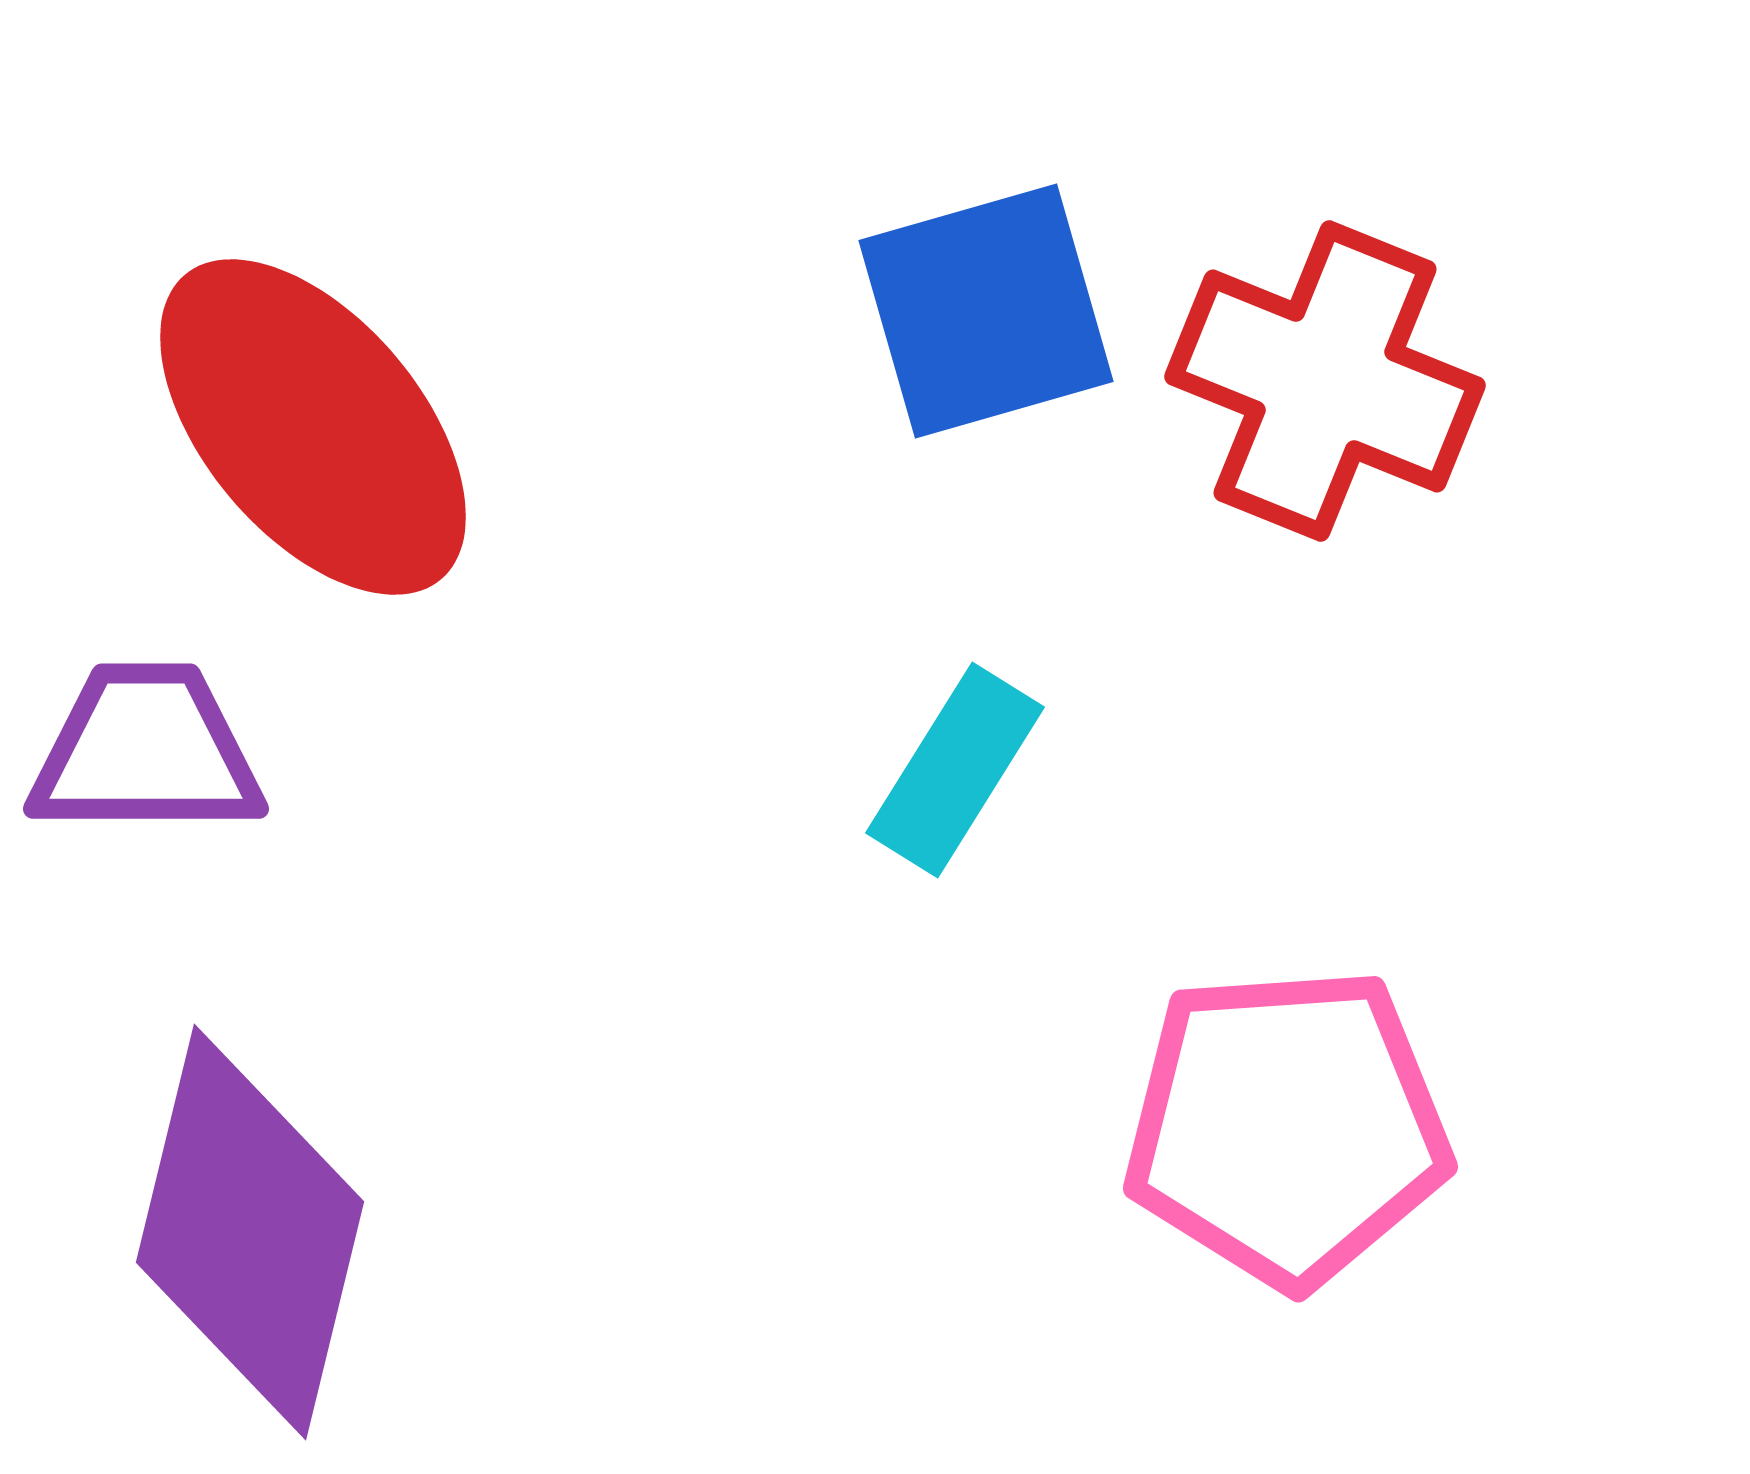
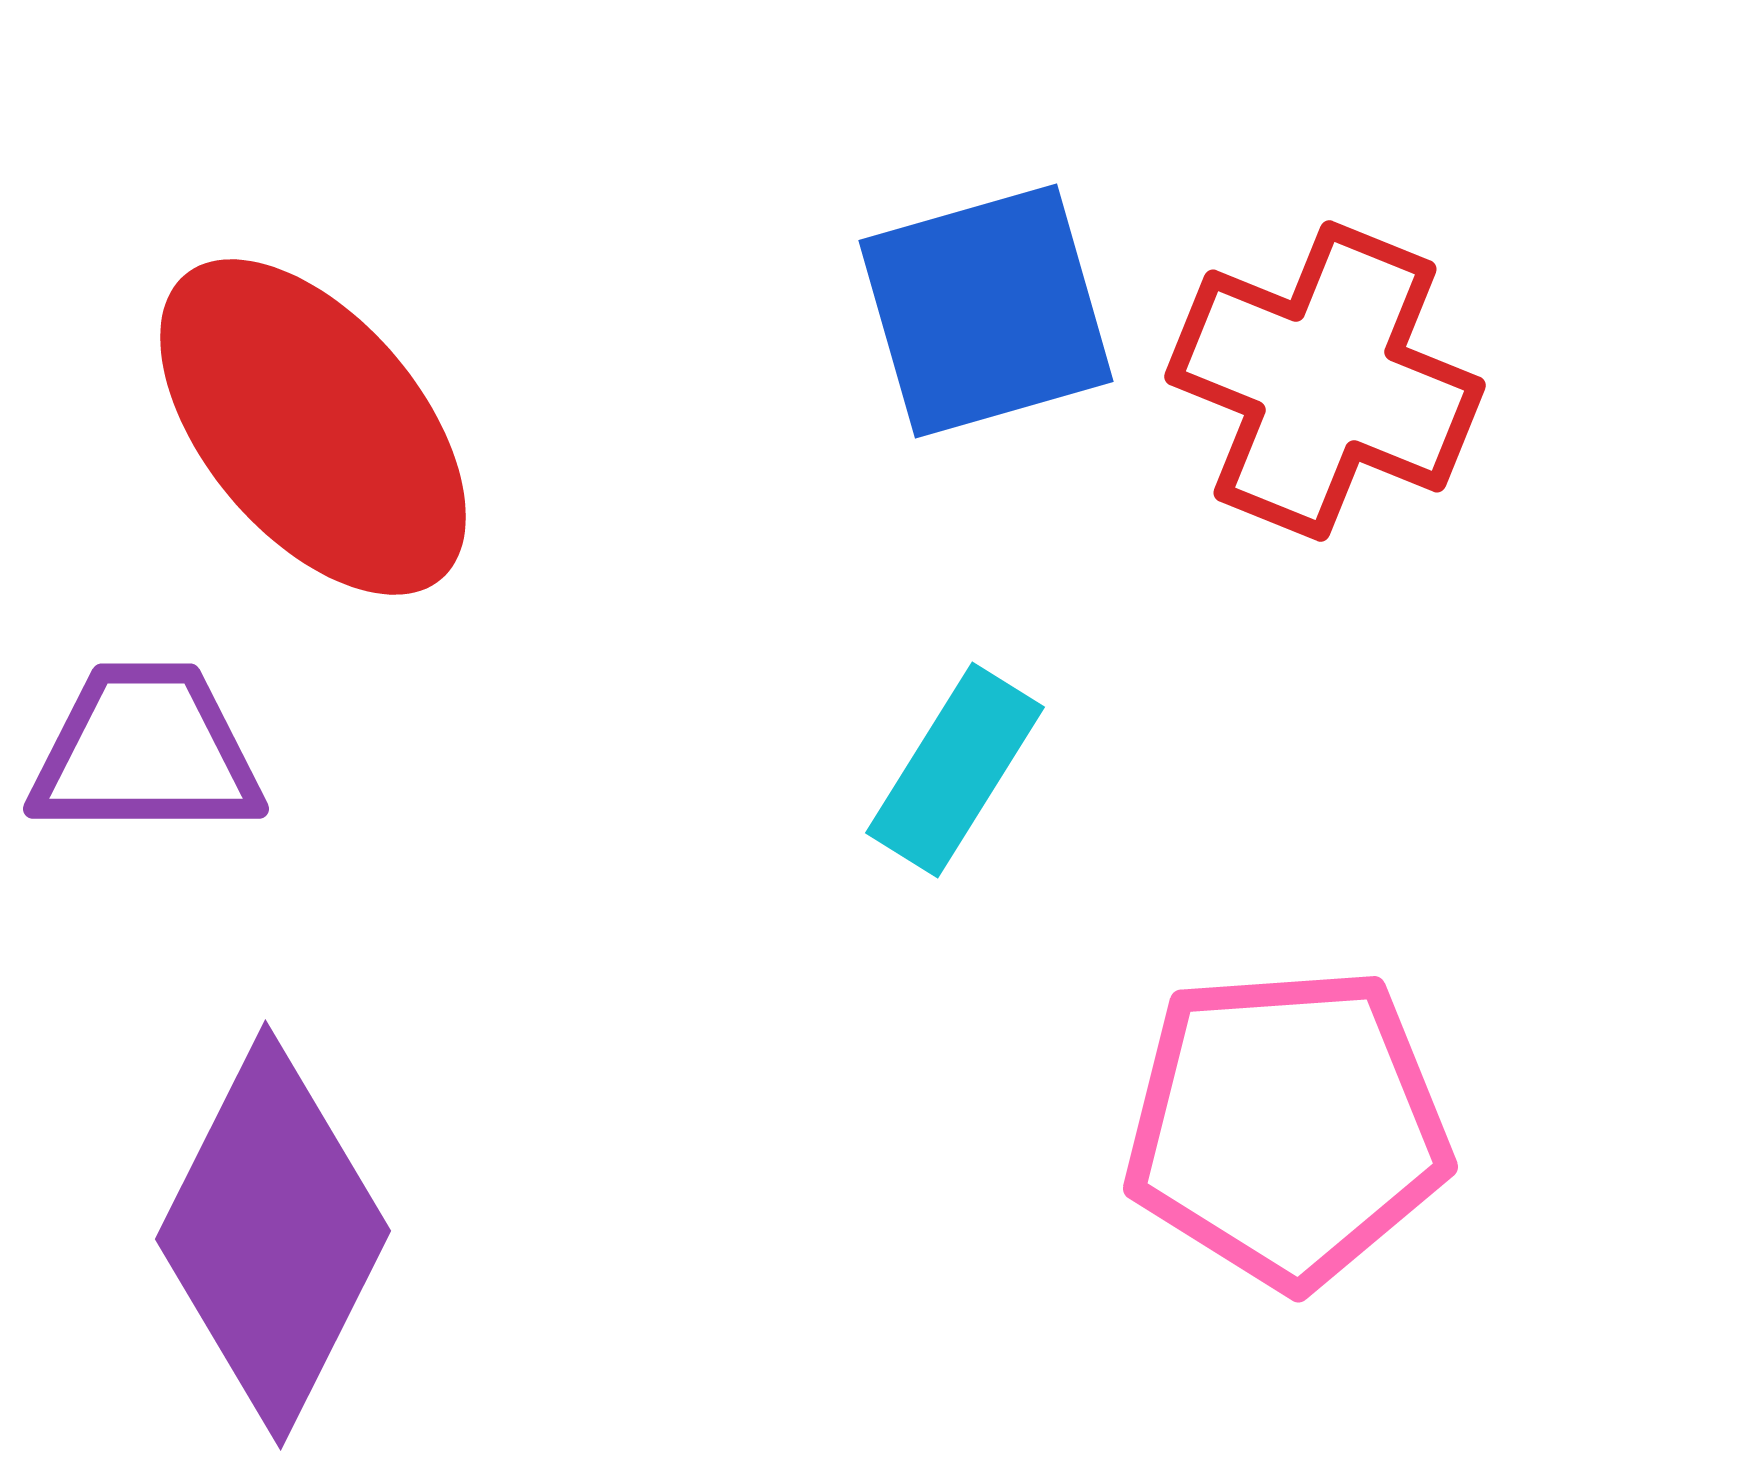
purple diamond: moved 23 px right, 3 px down; rotated 13 degrees clockwise
